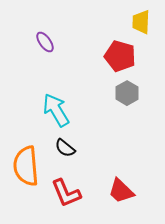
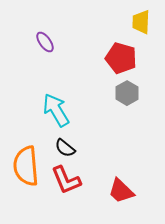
red pentagon: moved 1 px right, 2 px down
red L-shape: moved 13 px up
